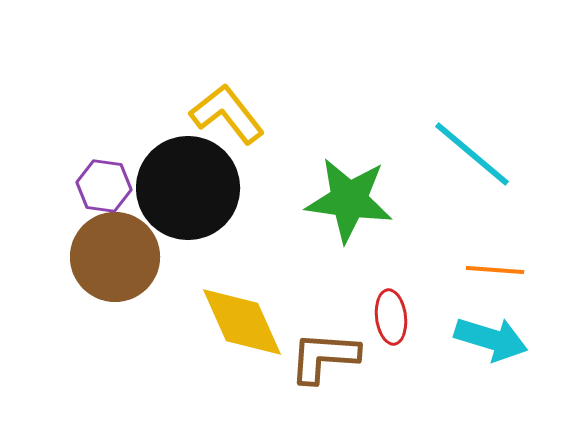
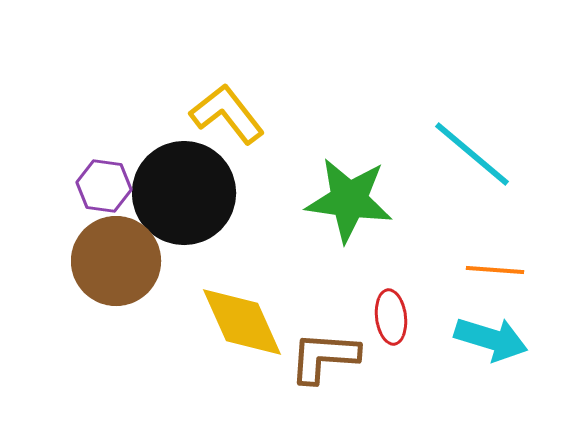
black circle: moved 4 px left, 5 px down
brown circle: moved 1 px right, 4 px down
